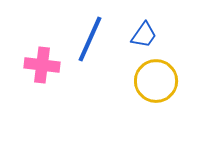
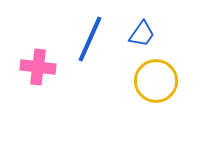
blue trapezoid: moved 2 px left, 1 px up
pink cross: moved 4 px left, 2 px down
